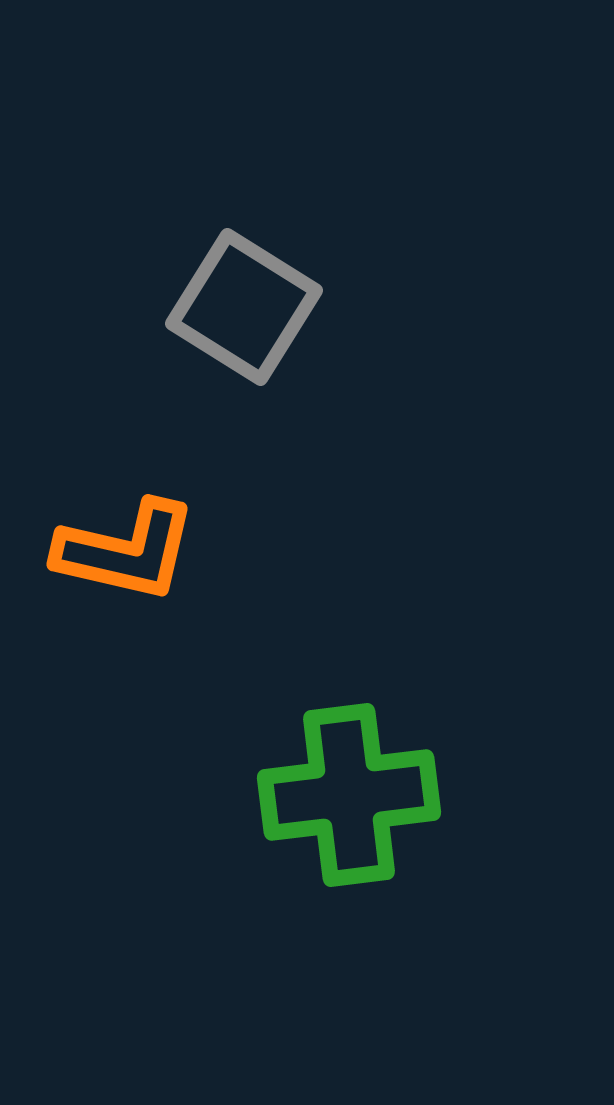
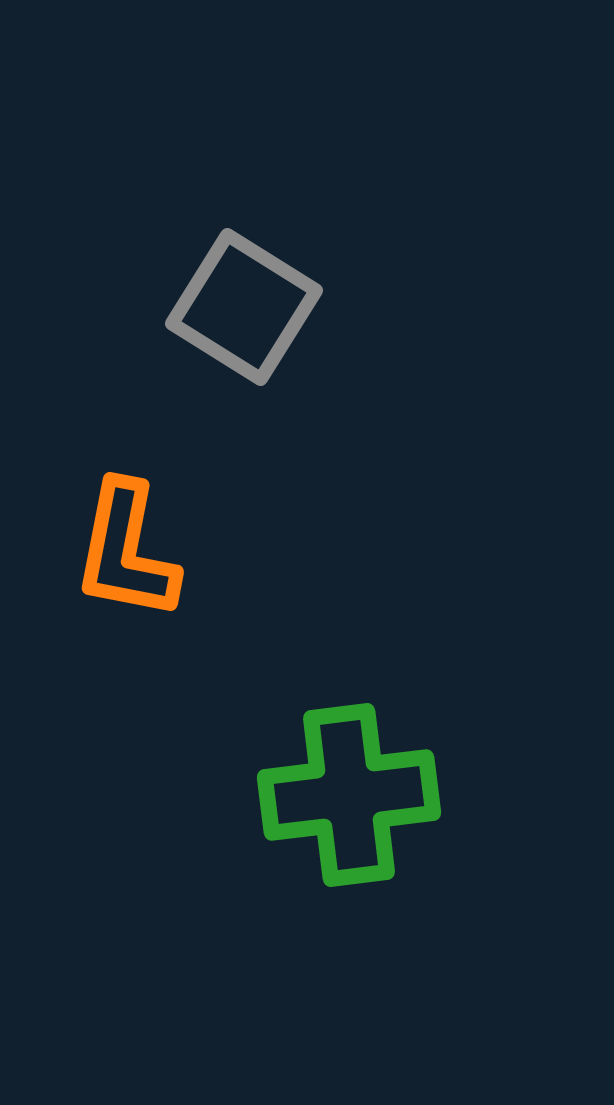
orange L-shape: rotated 88 degrees clockwise
